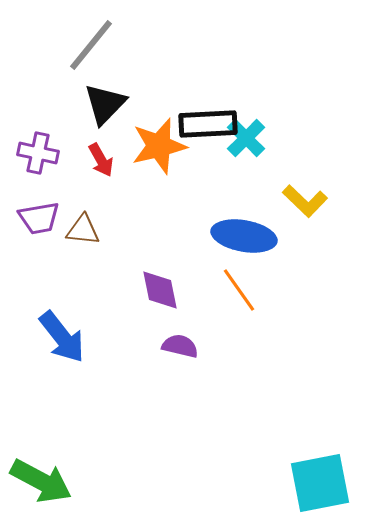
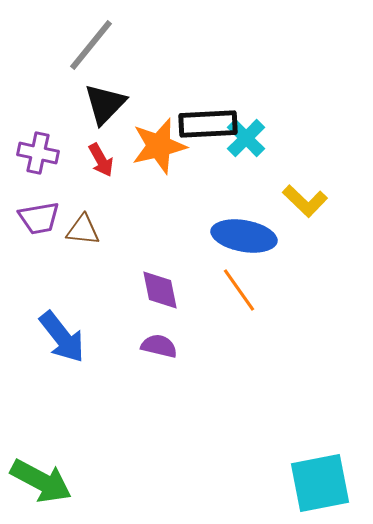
purple semicircle: moved 21 px left
